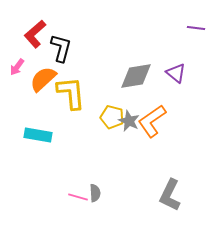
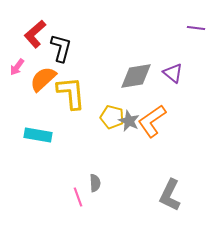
purple triangle: moved 3 px left
gray semicircle: moved 10 px up
pink line: rotated 54 degrees clockwise
